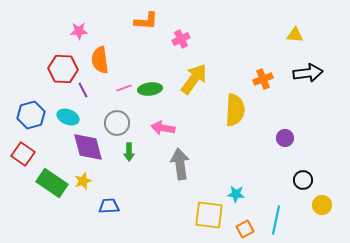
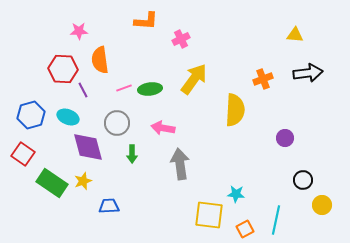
green arrow: moved 3 px right, 2 px down
